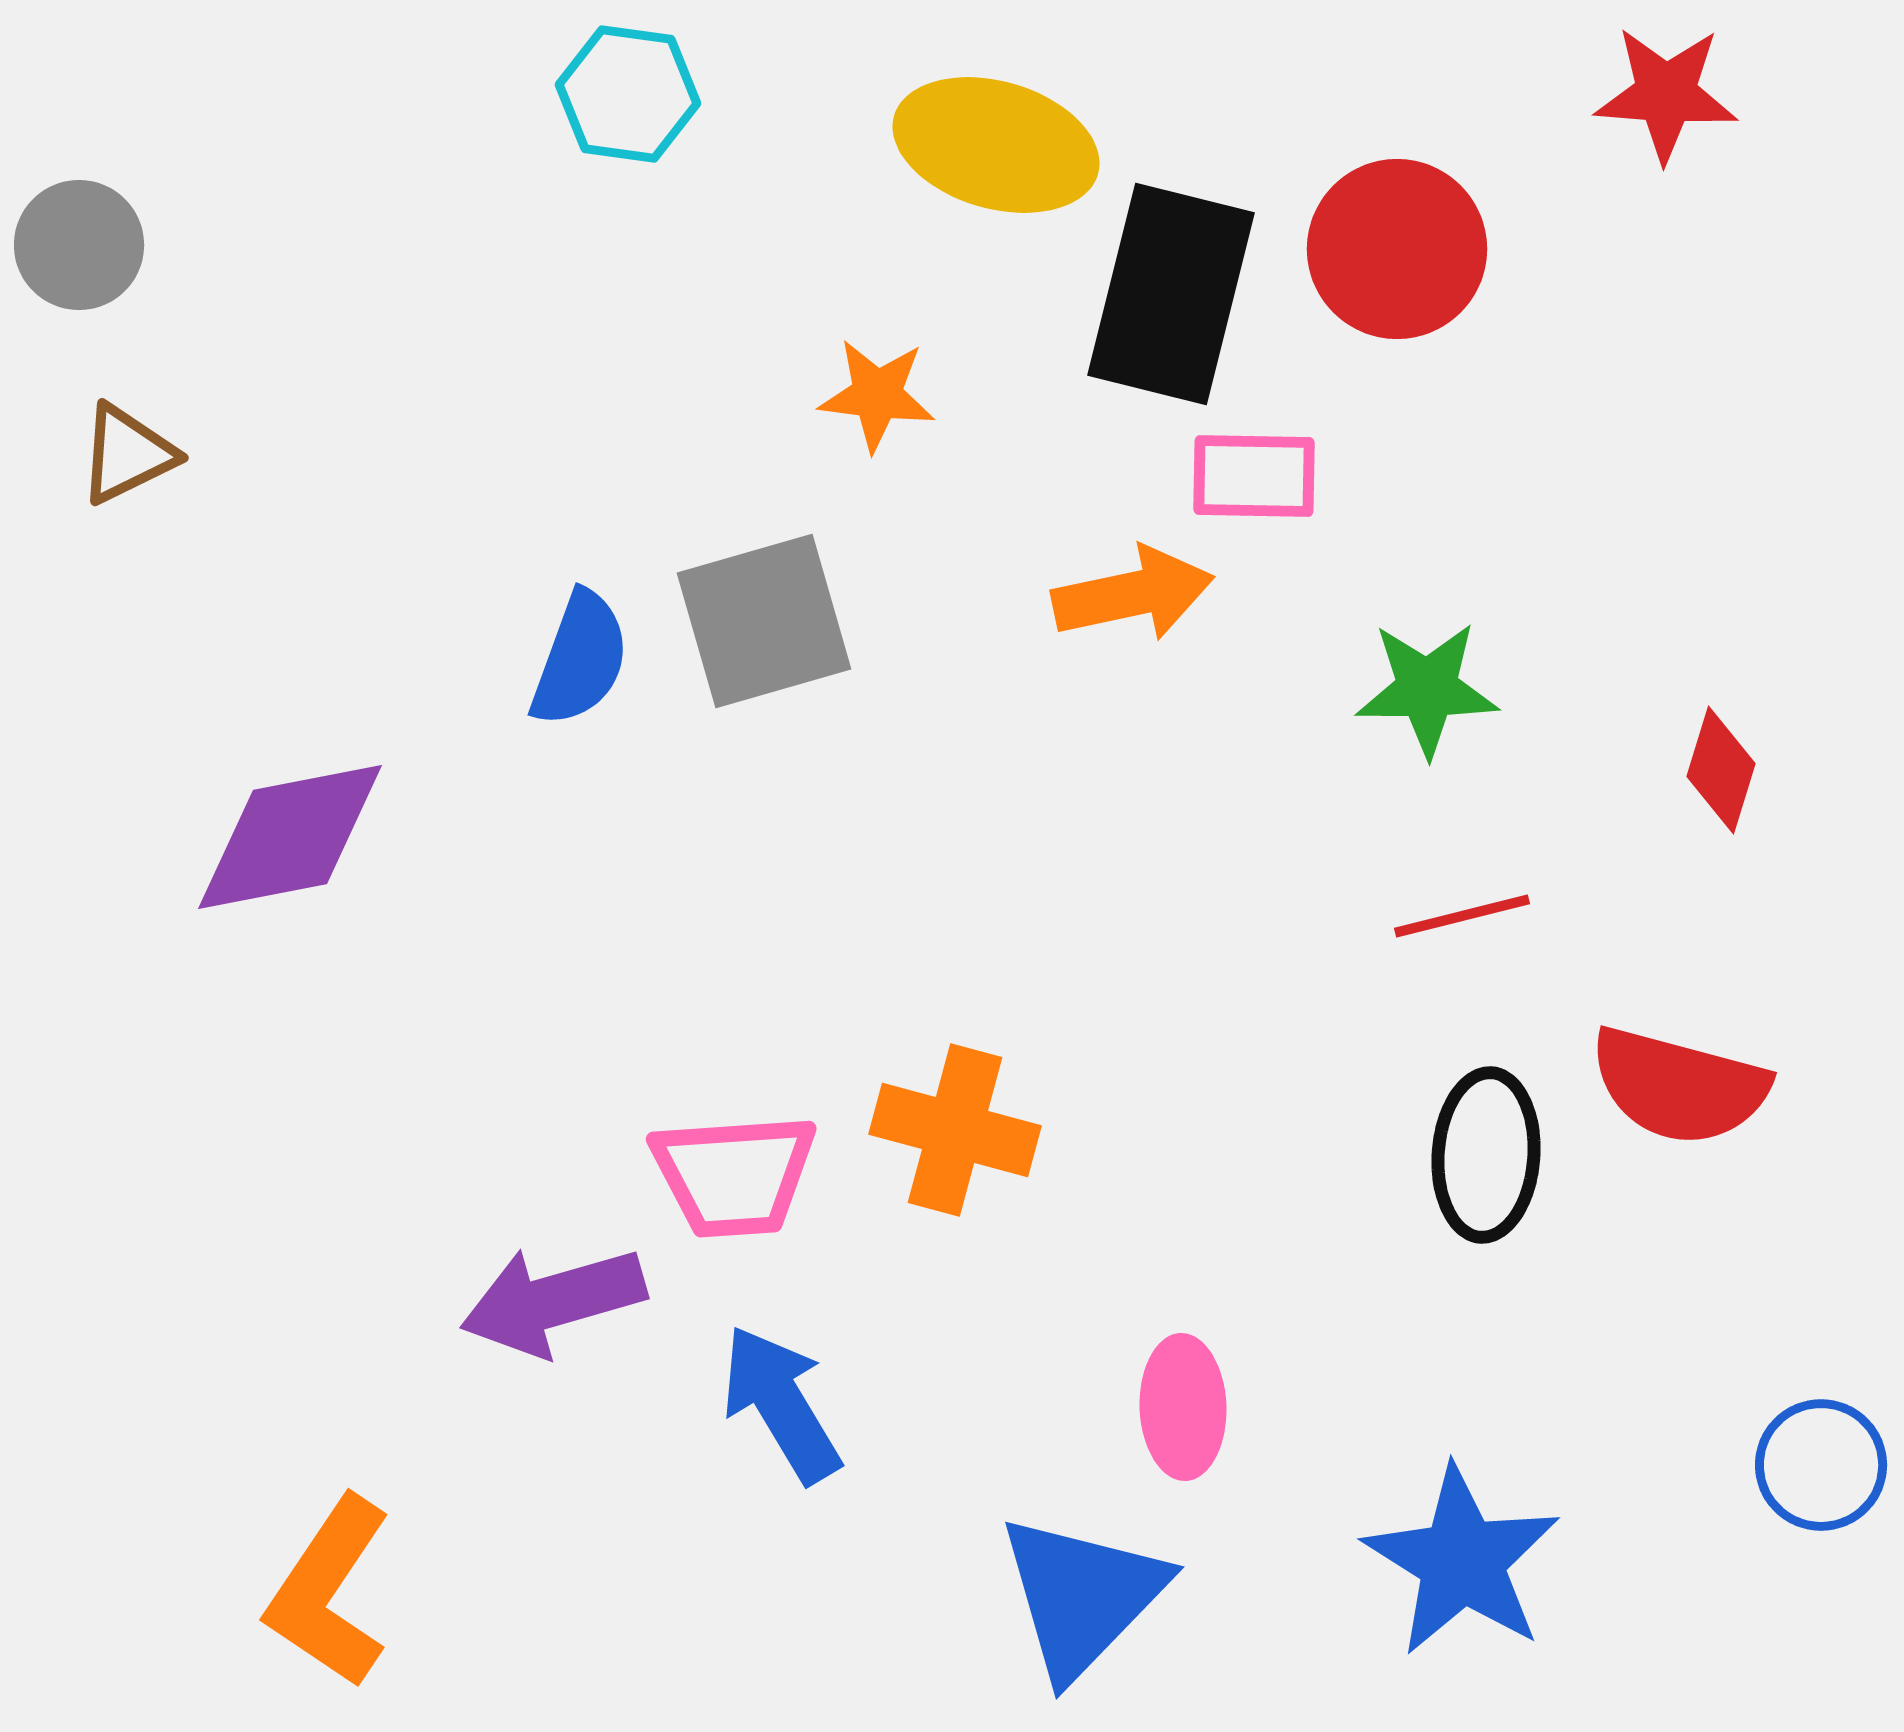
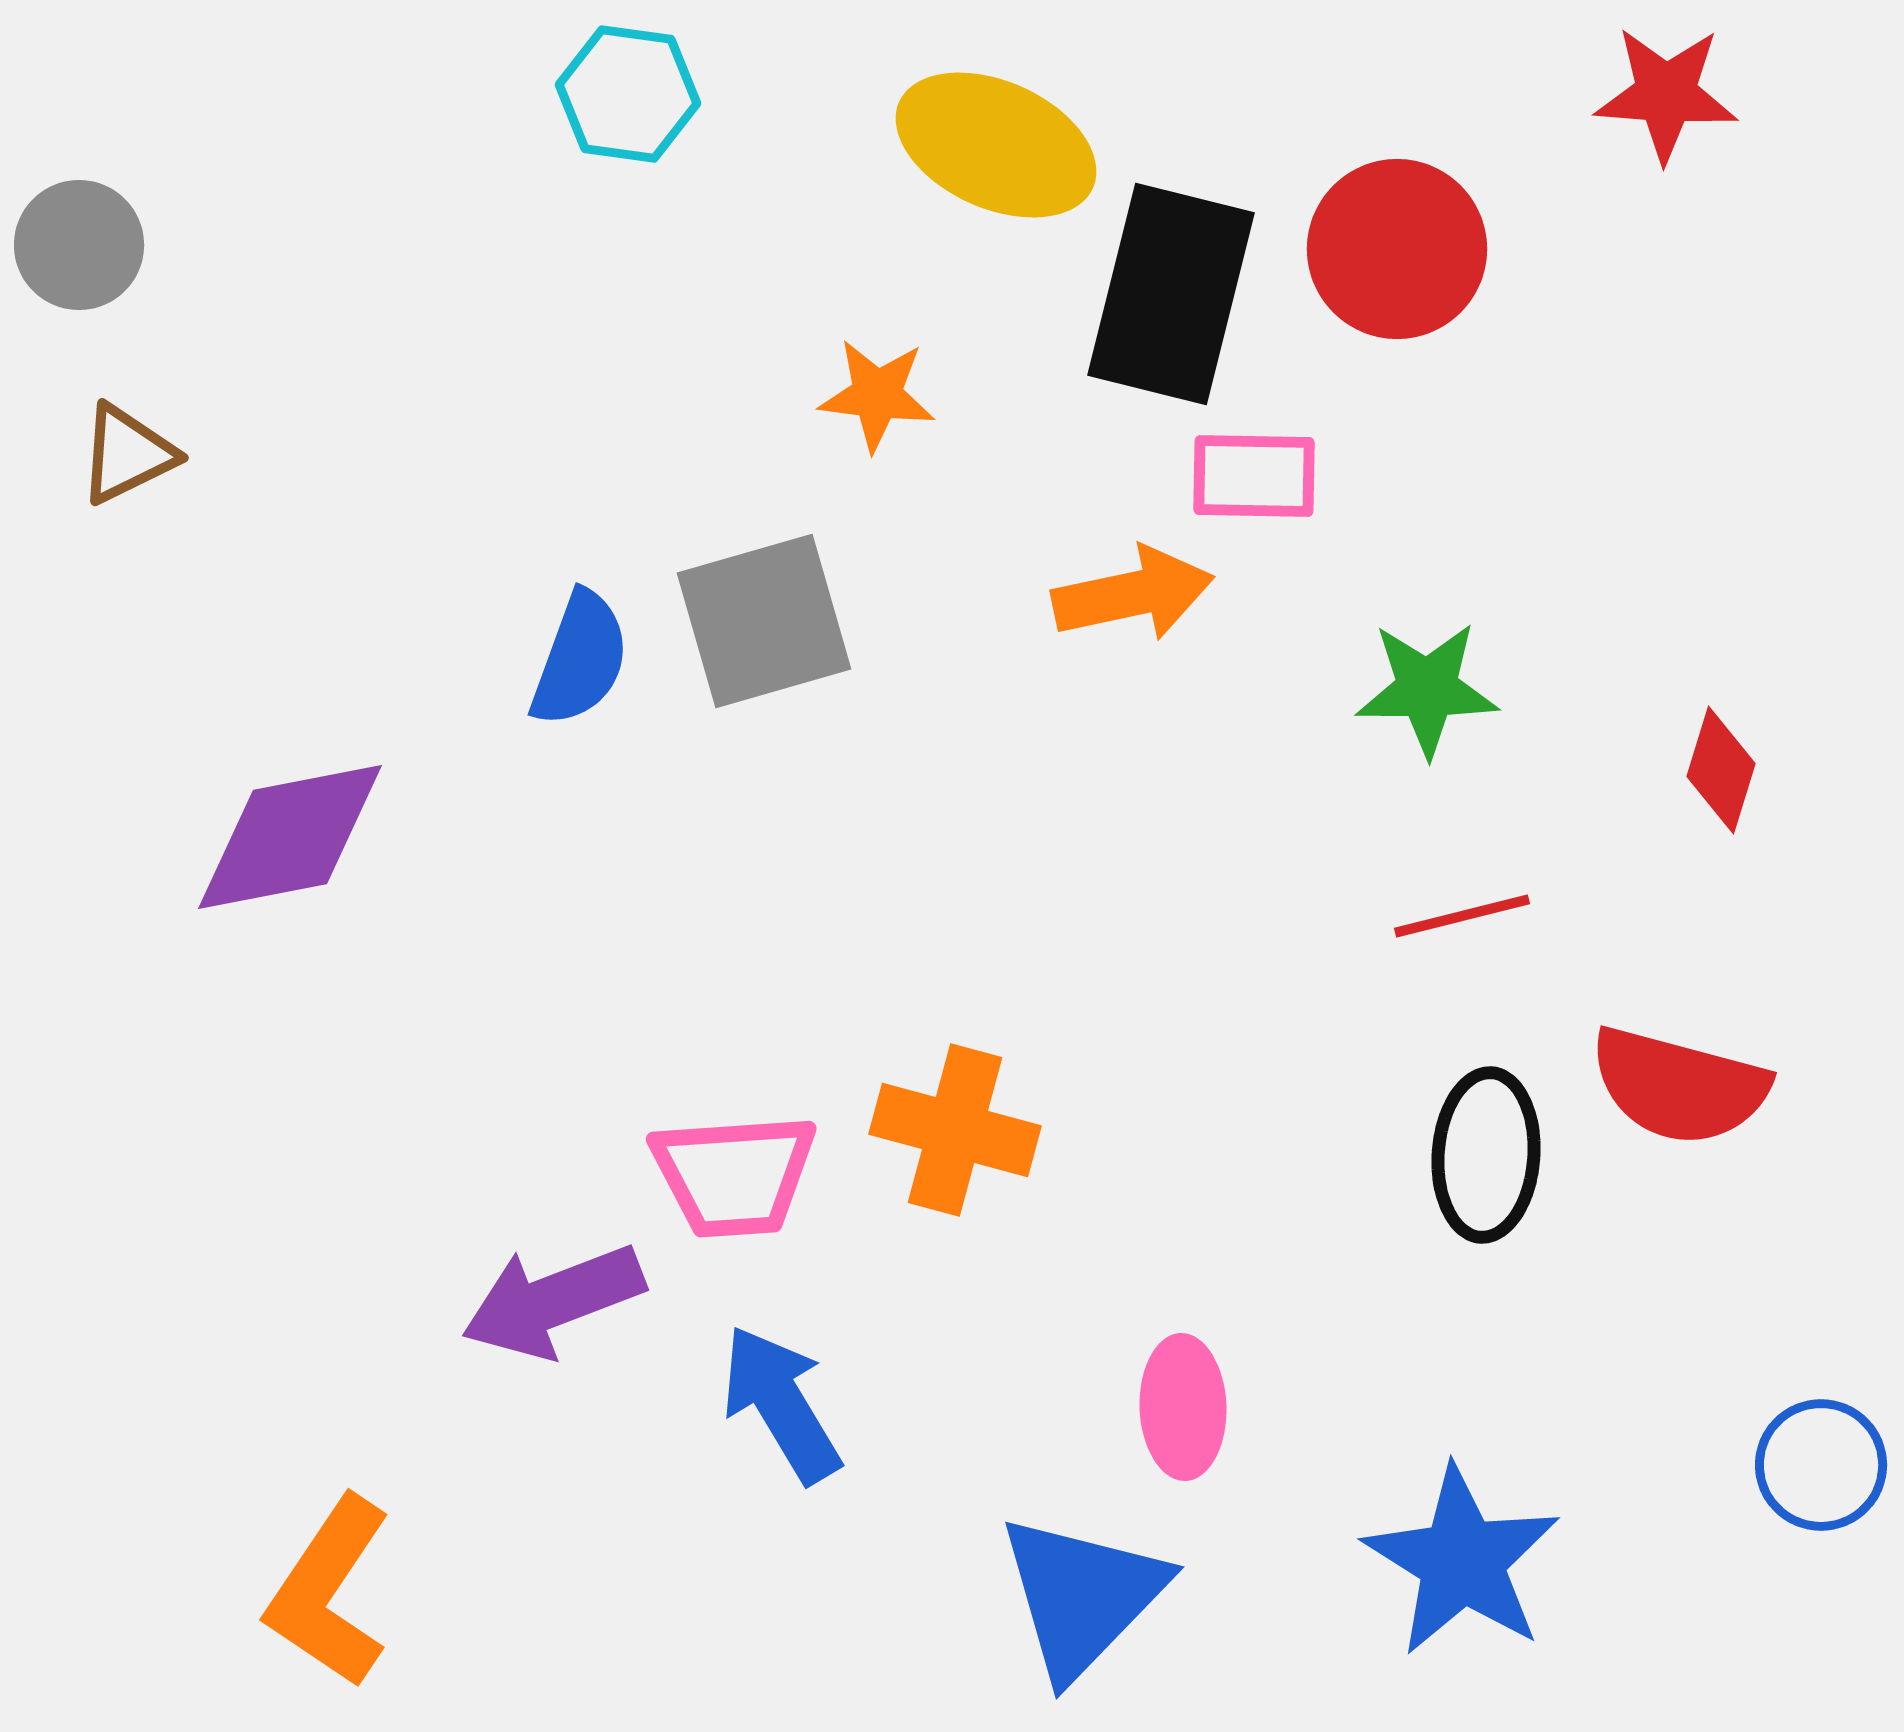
yellow ellipse: rotated 8 degrees clockwise
purple arrow: rotated 5 degrees counterclockwise
